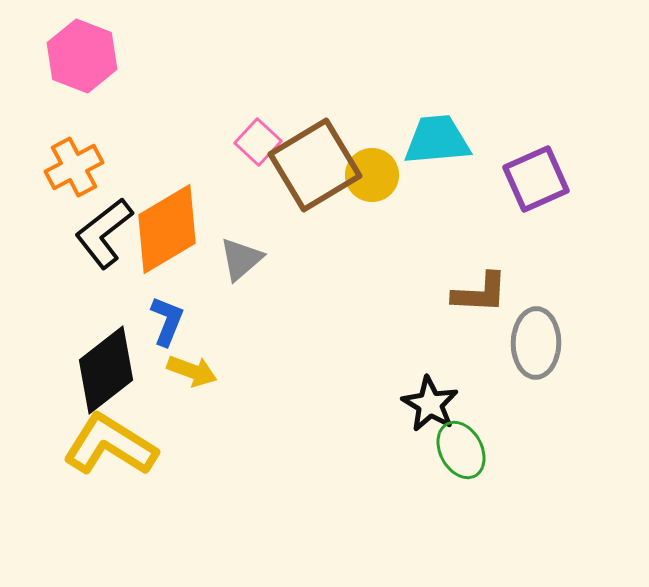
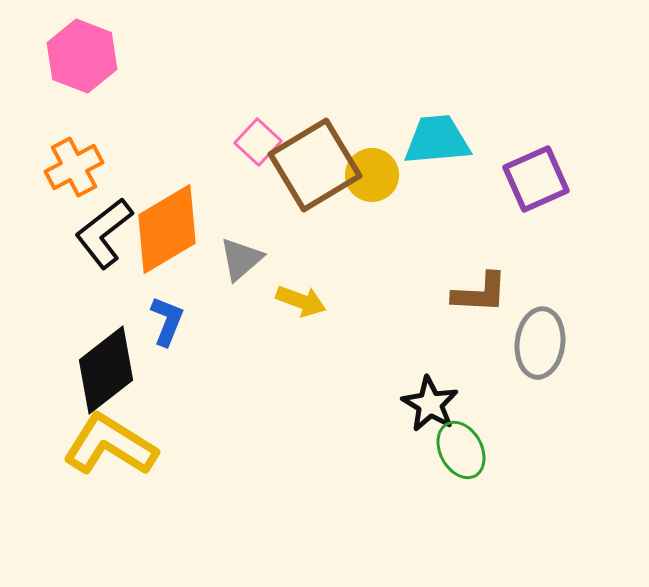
gray ellipse: moved 4 px right; rotated 6 degrees clockwise
yellow arrow: moved 109 px right, 70 px up
